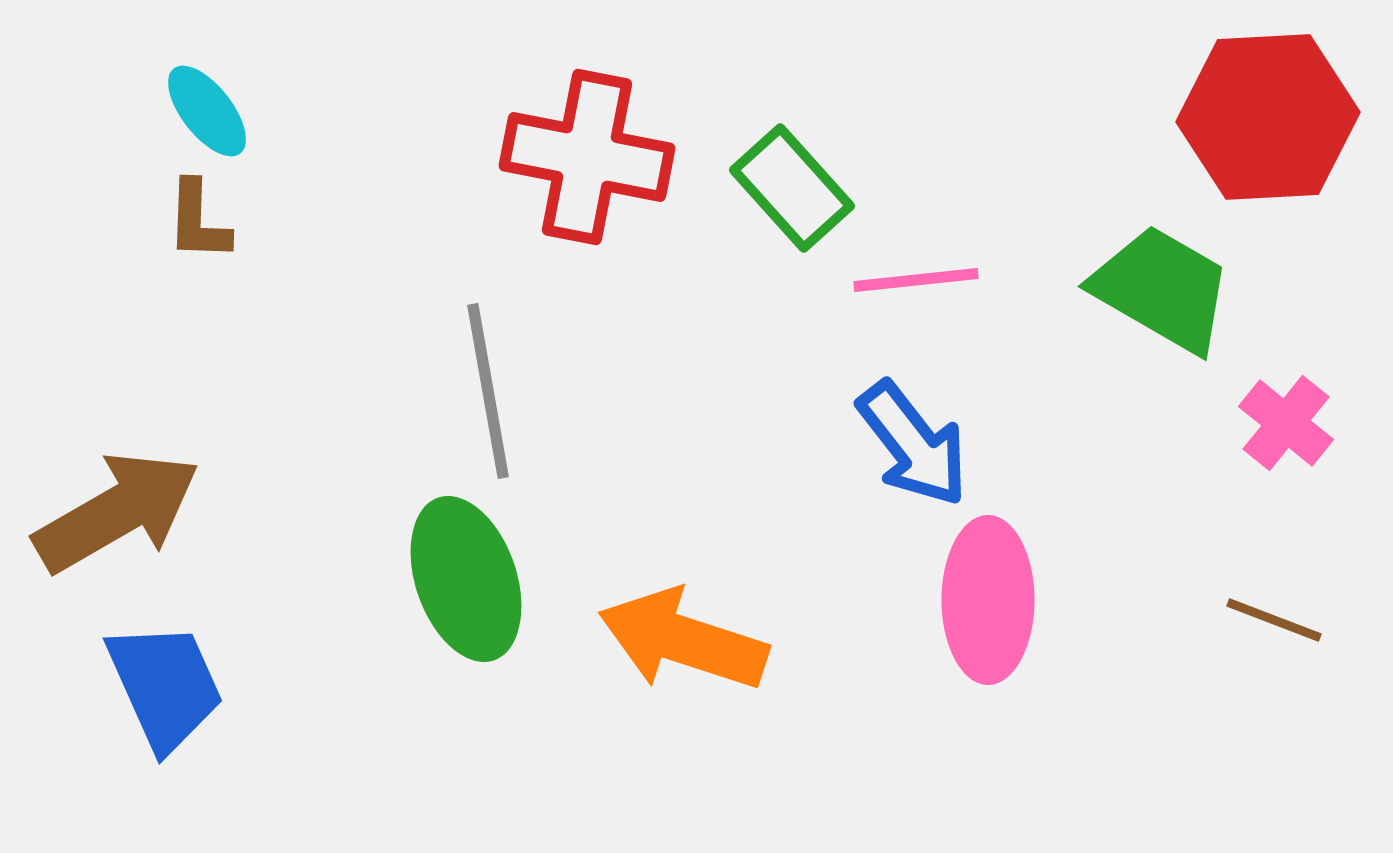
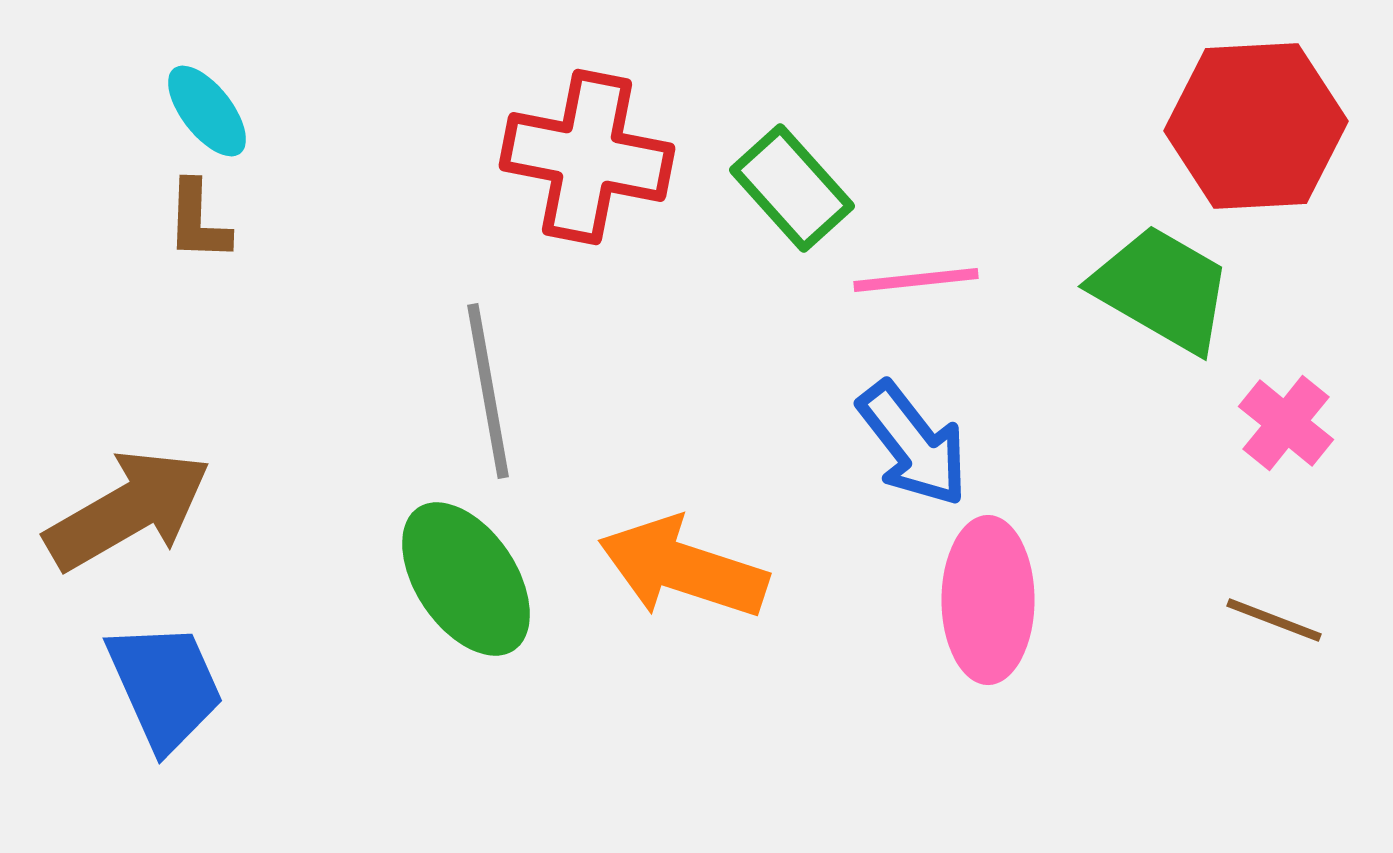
red hexagon: moved 12 px left, 9 px down
brown arrow: moved 11 px right, 2 px up
green ellipse: rotated 15 degrees counterclockwise
orange arrow: moved 72 px up
